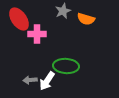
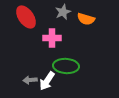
gray star: moved 1 px down
red ellipse: moved 7 px right, 2 px up
pink cross: moved 15 px right, 4 px down
